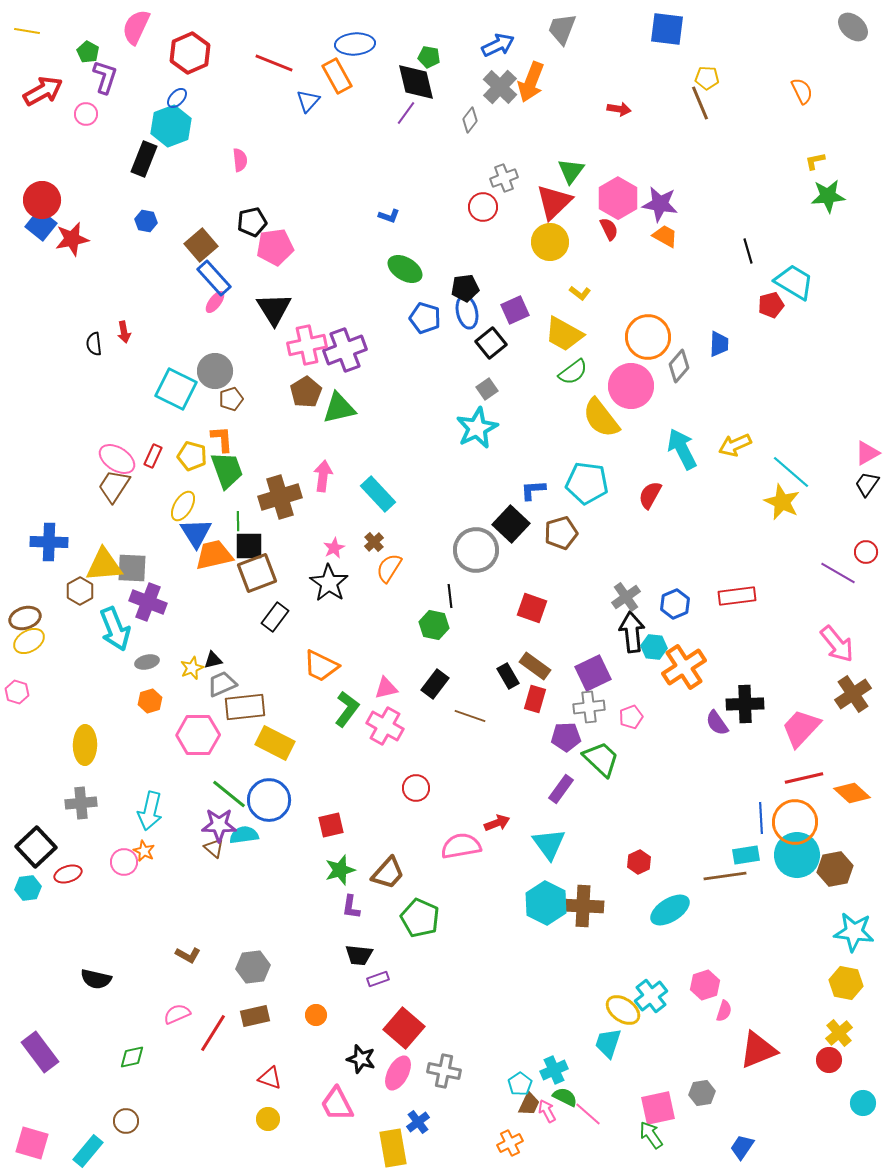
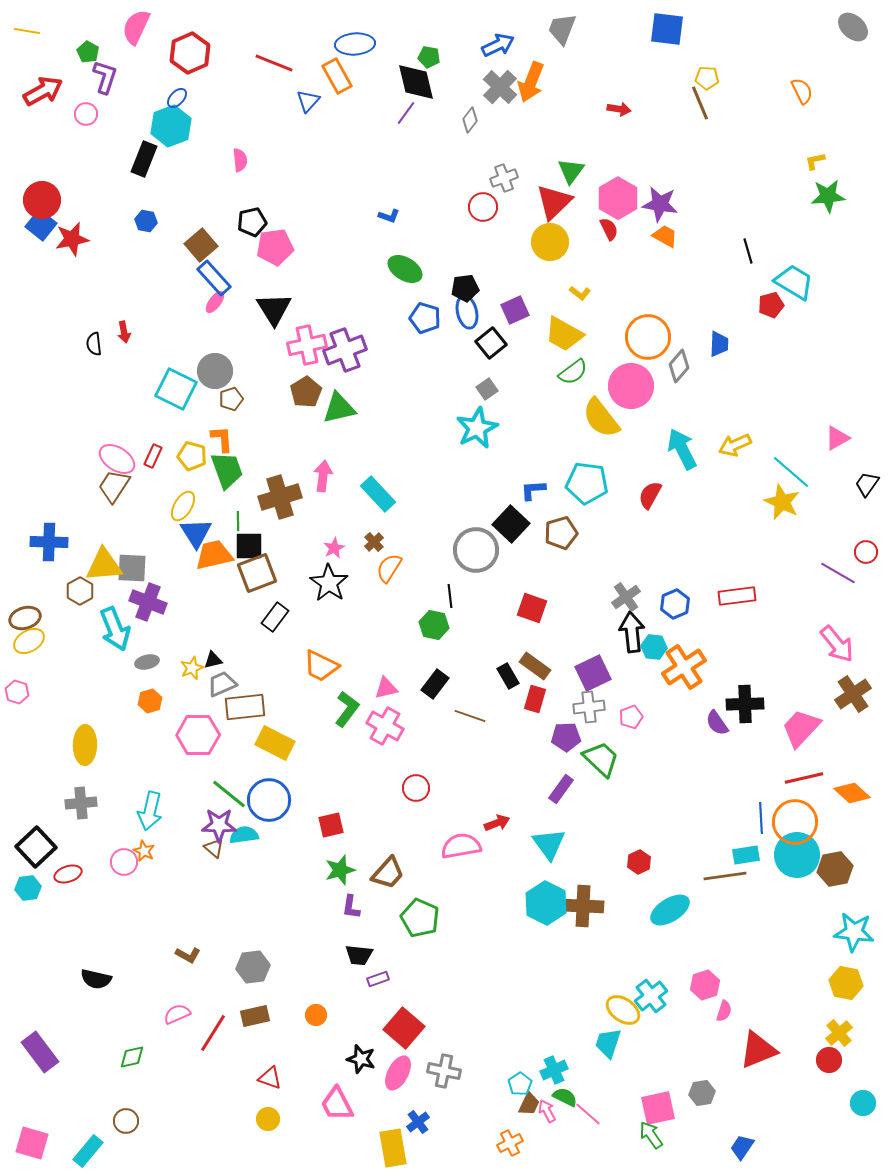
pink triangle at (867, 453): moved 30 px left, 15 px up
